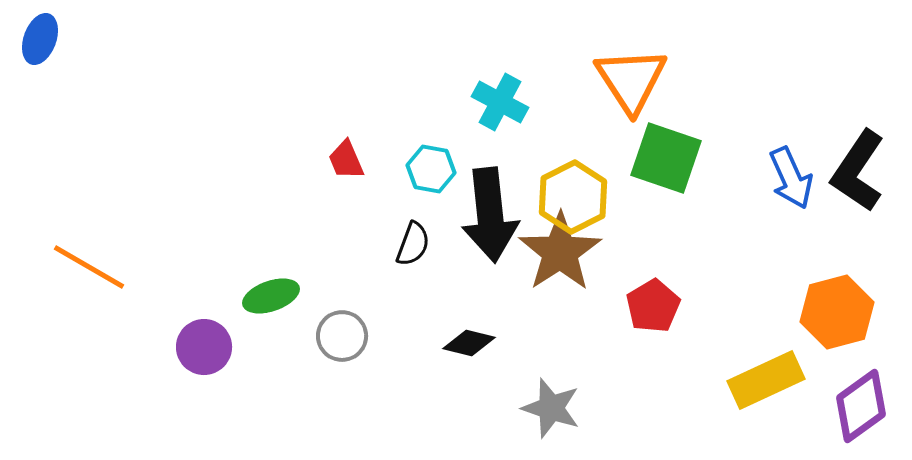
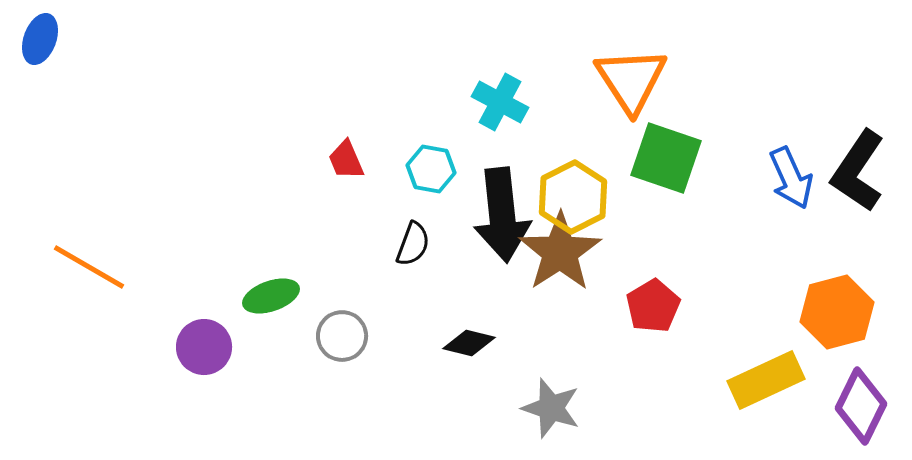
black arrow: moved 12 px right
purple diamond: rotated 28 degrees counterclockwise
